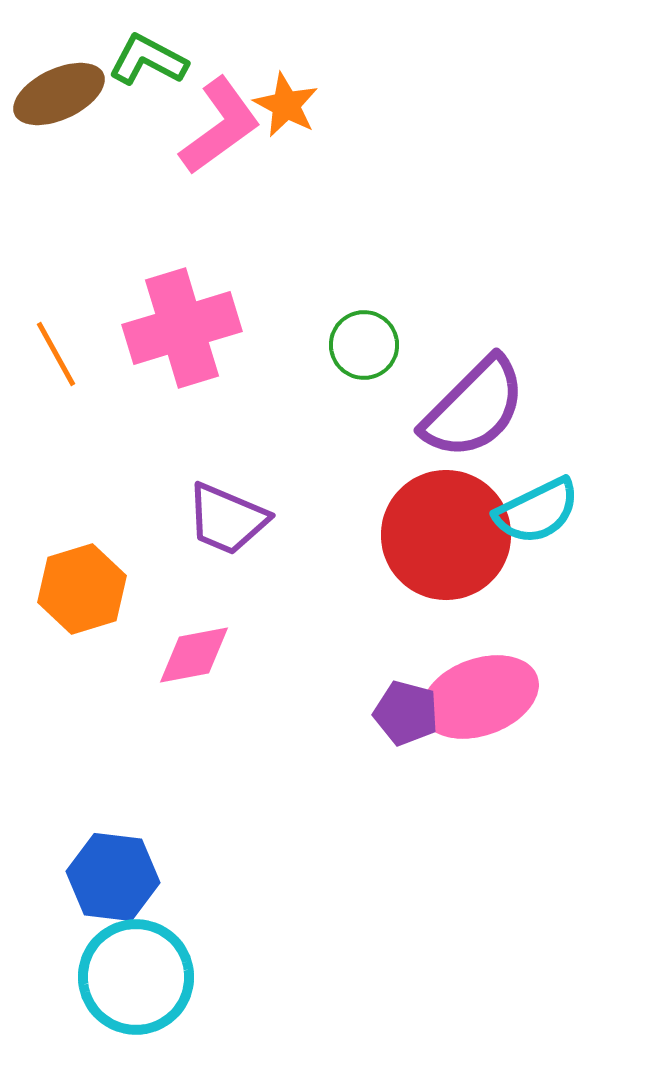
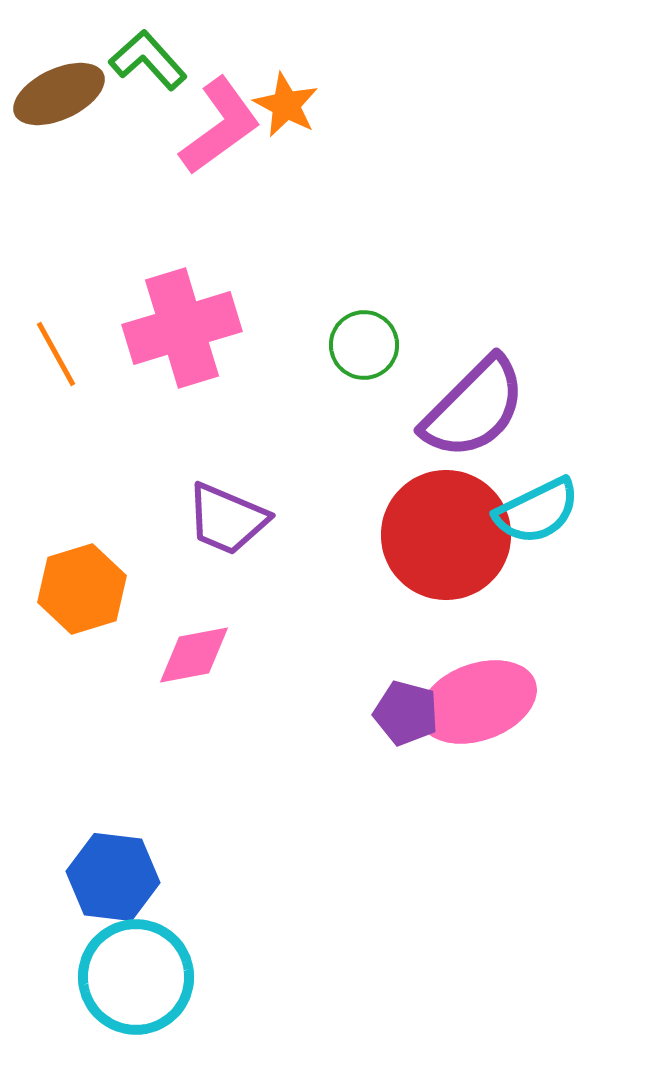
green L-shape: rotated 20 degrees clockwise
pink ellipse: moved 2 px left, 5 px down
